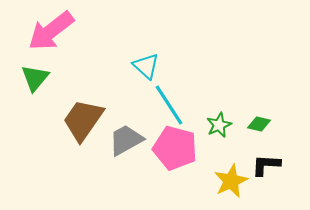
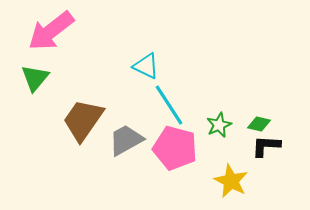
cyan triangle: rotated 16 degrees counterclockwise
black L-shape: moved 19 px up
yellow star: rotated 20 degrees counterclockwise
